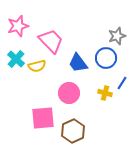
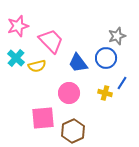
cyan cross: moved 1 px up
